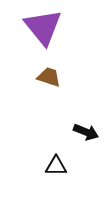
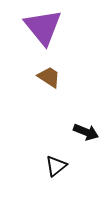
brown trapezoid: rotated 15 degrees clockwise
black triangle: rotated 40 degrees counterclockwise
